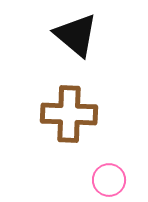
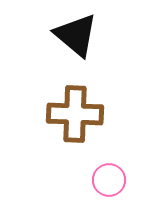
brown cross: moved 6 px right
